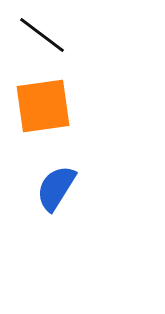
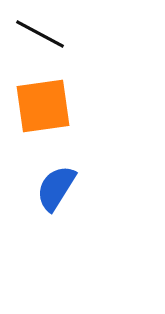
black line: moved 2 px left, 1 px up; rotated 9 degrees counterclockwise
